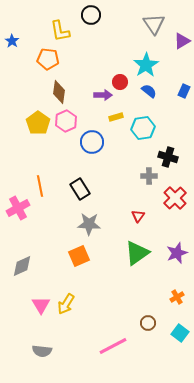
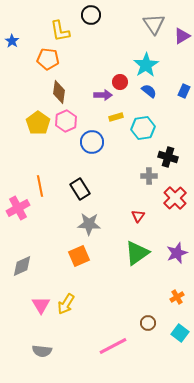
purple triangle: moved 5 px up
